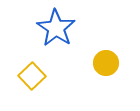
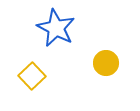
blue star: rotated 6 degrees counterclockwise
